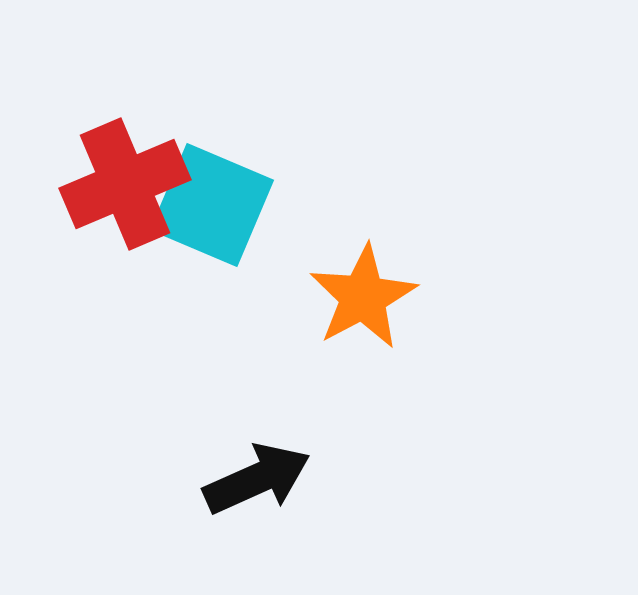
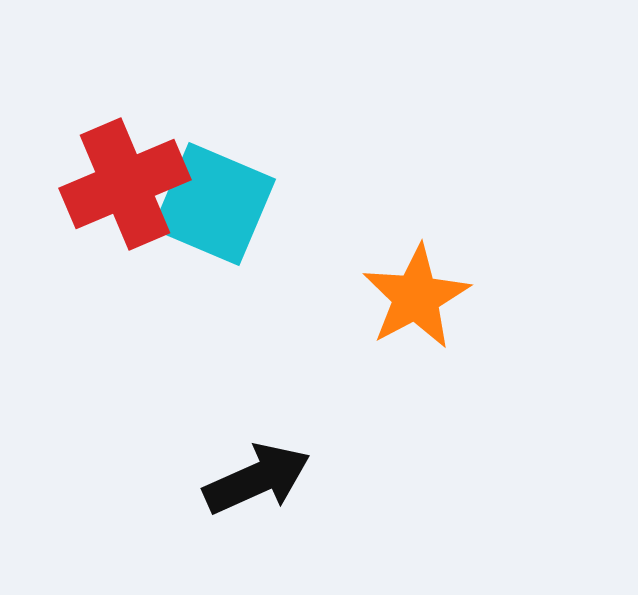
cyan square: moved 2 px right, 1 px up
orange star: moved 53 px right
